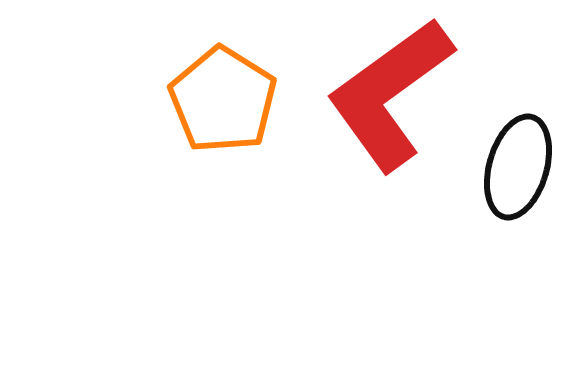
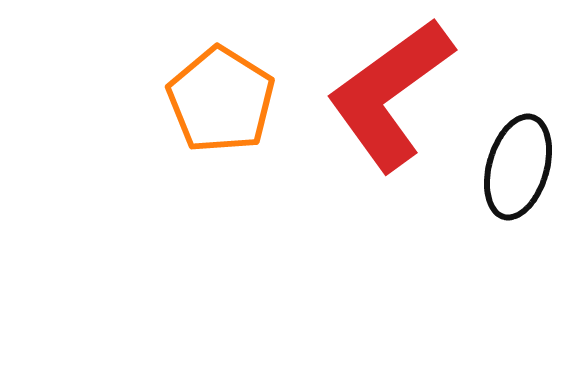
orange pentagon: moved 2 px left
